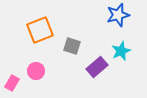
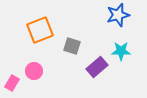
cyan star: rotated 24 degrees clockwise
pink circle: moved 2 px left
